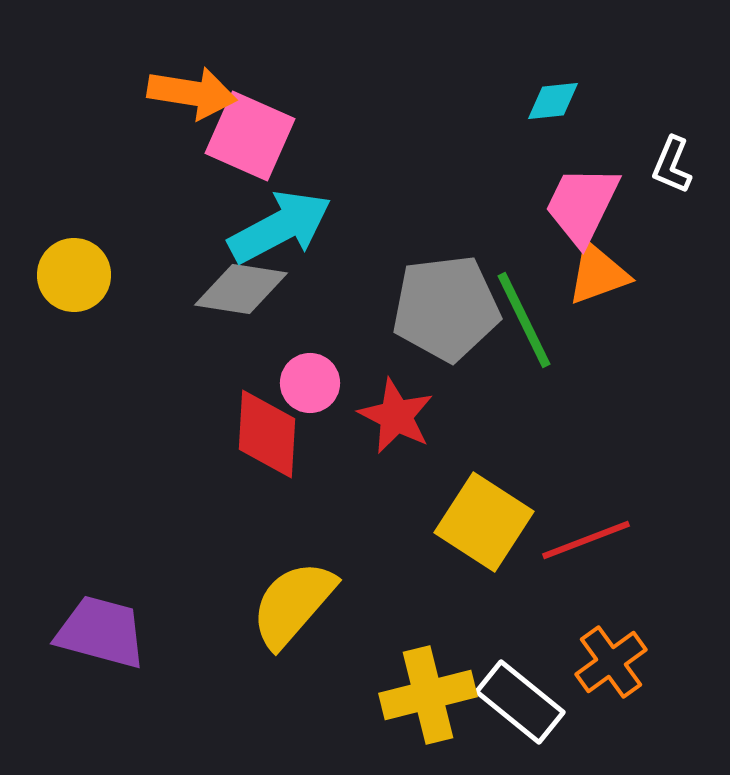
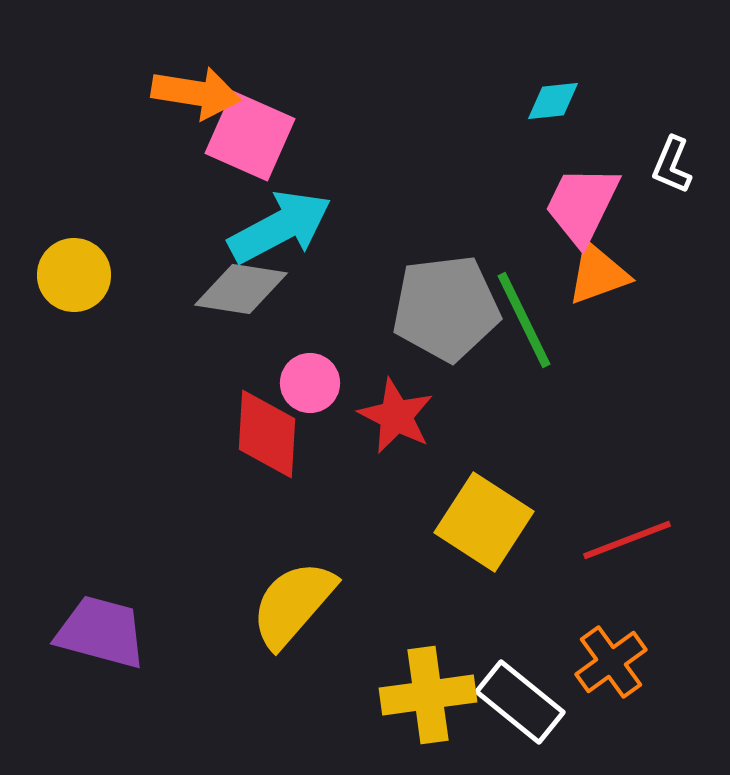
orange arrow: moved 4 px right
red line: moved 41 px right
yellow cross: rotated 6 degrees clockwise
